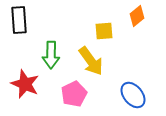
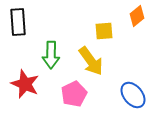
black rectangle: moved 1 px left, 2 px down
